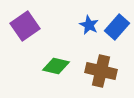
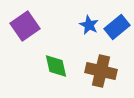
blue rectangle: rotated 10 degrees clockwise
green diamond: rotated 64 degrees clockwise
